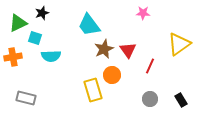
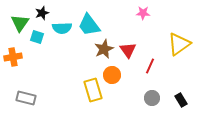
green triangle: moved 2 px right; rotated 30 degrees counterclockwise
cyan square: moved 2 px right, 1 px up
cyan semicircle: moved 11 px right, 28 px up
gray circle: moved 2 px right, 1 px up
